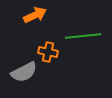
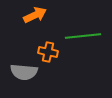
gray semicircle: rotated 32 degrees clockwise
